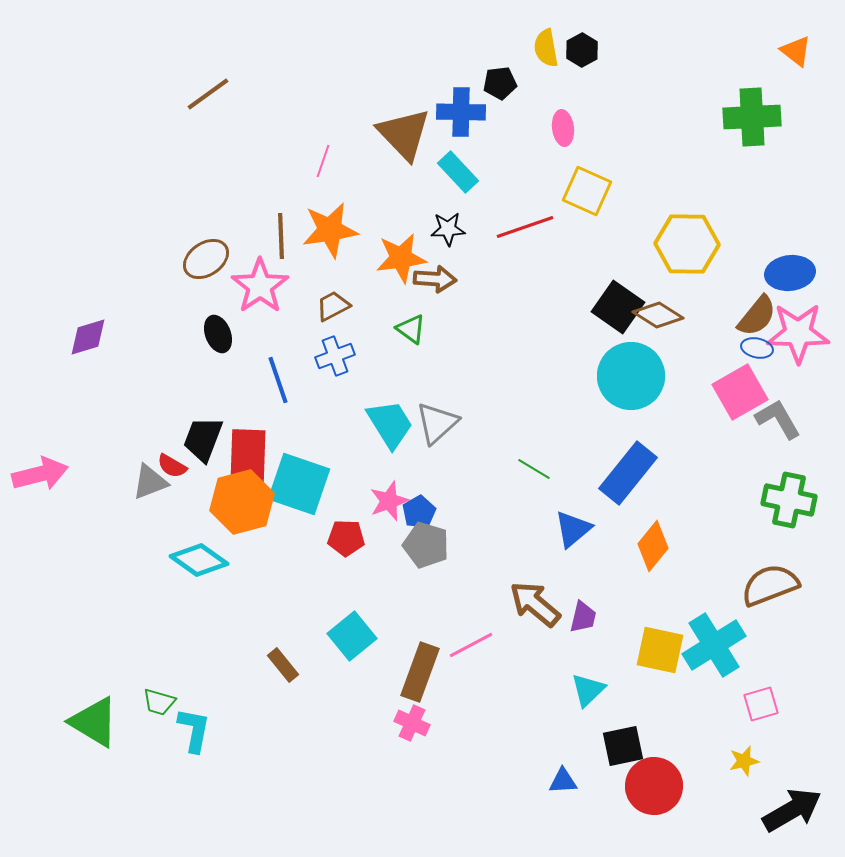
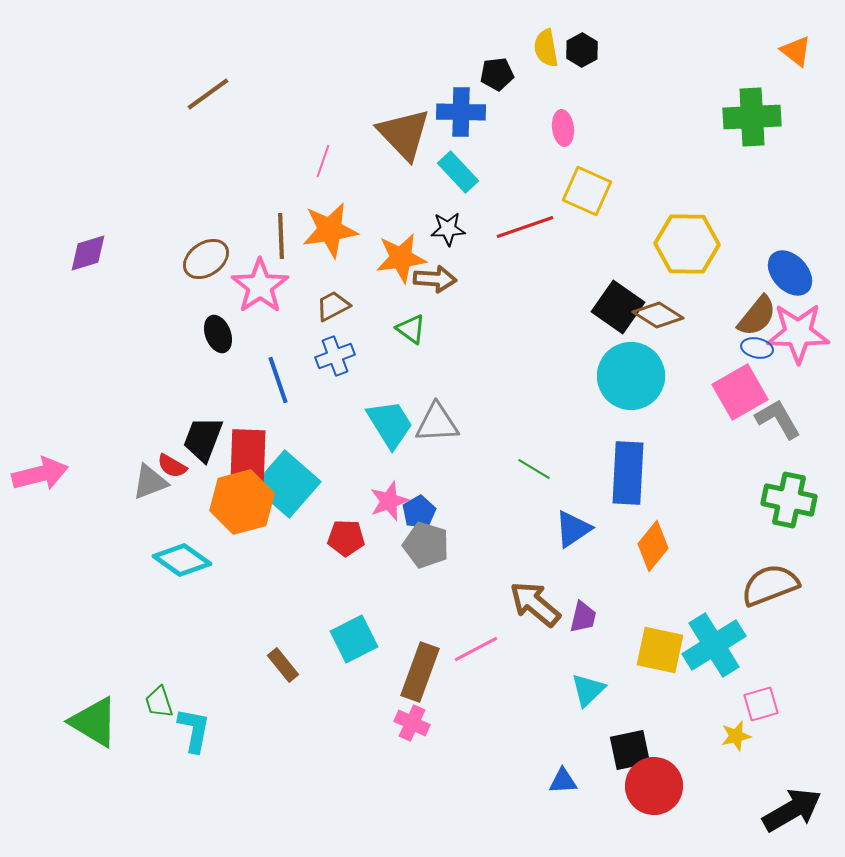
black pentagon at (500, 83): moved 3 px left, 9 px up
blue ellipse at (790, 273): rotated 54 degrees clockwise
purple diamond at (88, 337): moved 84 px up
gray triangle at (437, 423): rotated 39 degrees clockwise
blue rectangle at (628, 473): rotated 36 degrees counterclockwise
cyan square at (299, 484): moved 12 px left; rotated 22 degrees clockwise
blue triangle at (573, 529): rotated 6 degrees clockwise
cyan diamond at (199, 560): moved 17 px left
cyan square at (352, 636): moved 2 px right, 3 px down; rotated 12 degrees clockwise
pink line at (471, 645): moved 5 px right, 4 px down
green trapezoid at (159, 702): rotated 56 degrees clockwise
black square at (623, 746): moved 7 px right, 4 px down
yellow star at (744, 761): moved 8 px left, 25 px up
